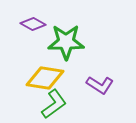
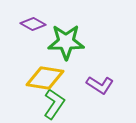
green L-shape: rotated 20 degrees counterclockwise
